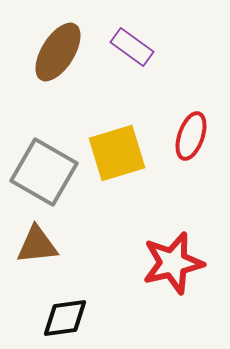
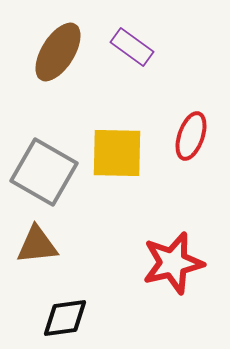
yellow square: rotated 18 degrees clockwise
